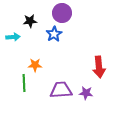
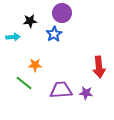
green line: rotated 48 degrees counterclockwise
